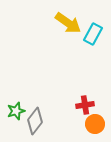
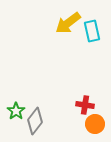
yellow arrow: rotated 108 degrees clockwise
cyan rectangle: moved 1 px left, 3 px up; rotated 40 degrees counterclockwise
red cross: rotated 18 degrees clockwise
green star: rotated 18 degrees counterclockwise
